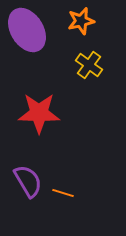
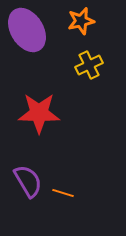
yellow cross: rotated 28 degrees clockwise
